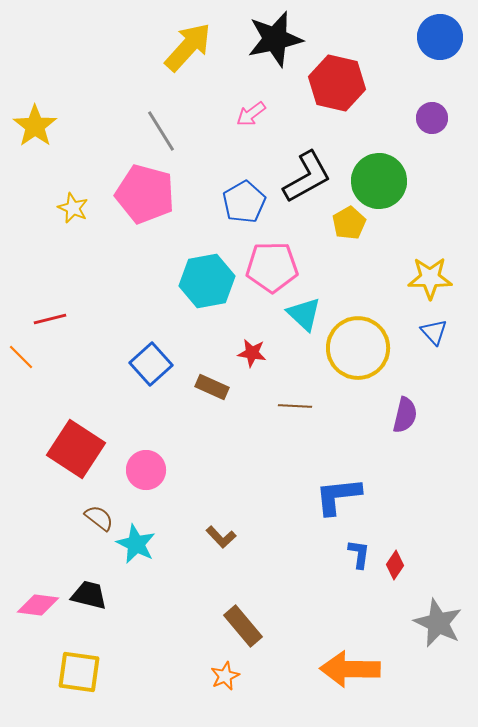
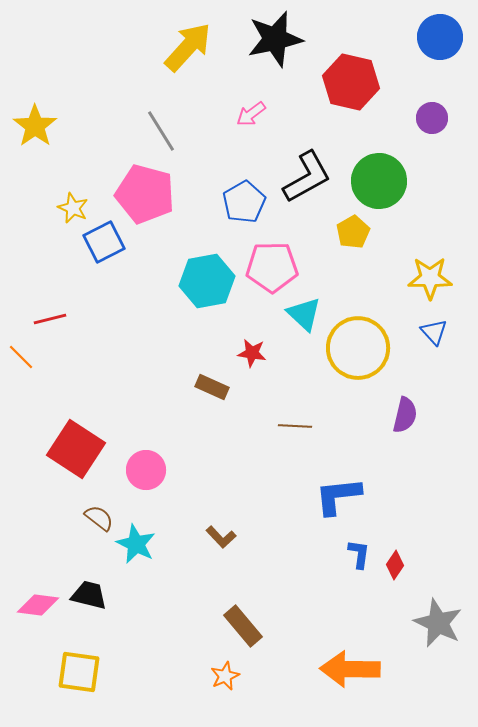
red hexagon at (337, 83): moved 14 px right, 1 px up
yellow pentagon at (349, 223): moved 4 px right, 9 px down
blue square at (151, 364): moved 47 px left, 122 px up; rotated 15 degrees clockwise
brown line at (295, 406): moved 20 px down
